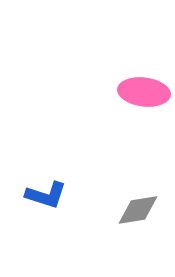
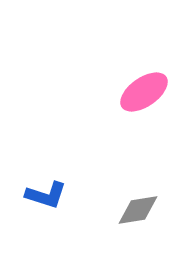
pink ellipse: rotated 42 degrees counterclockwise
